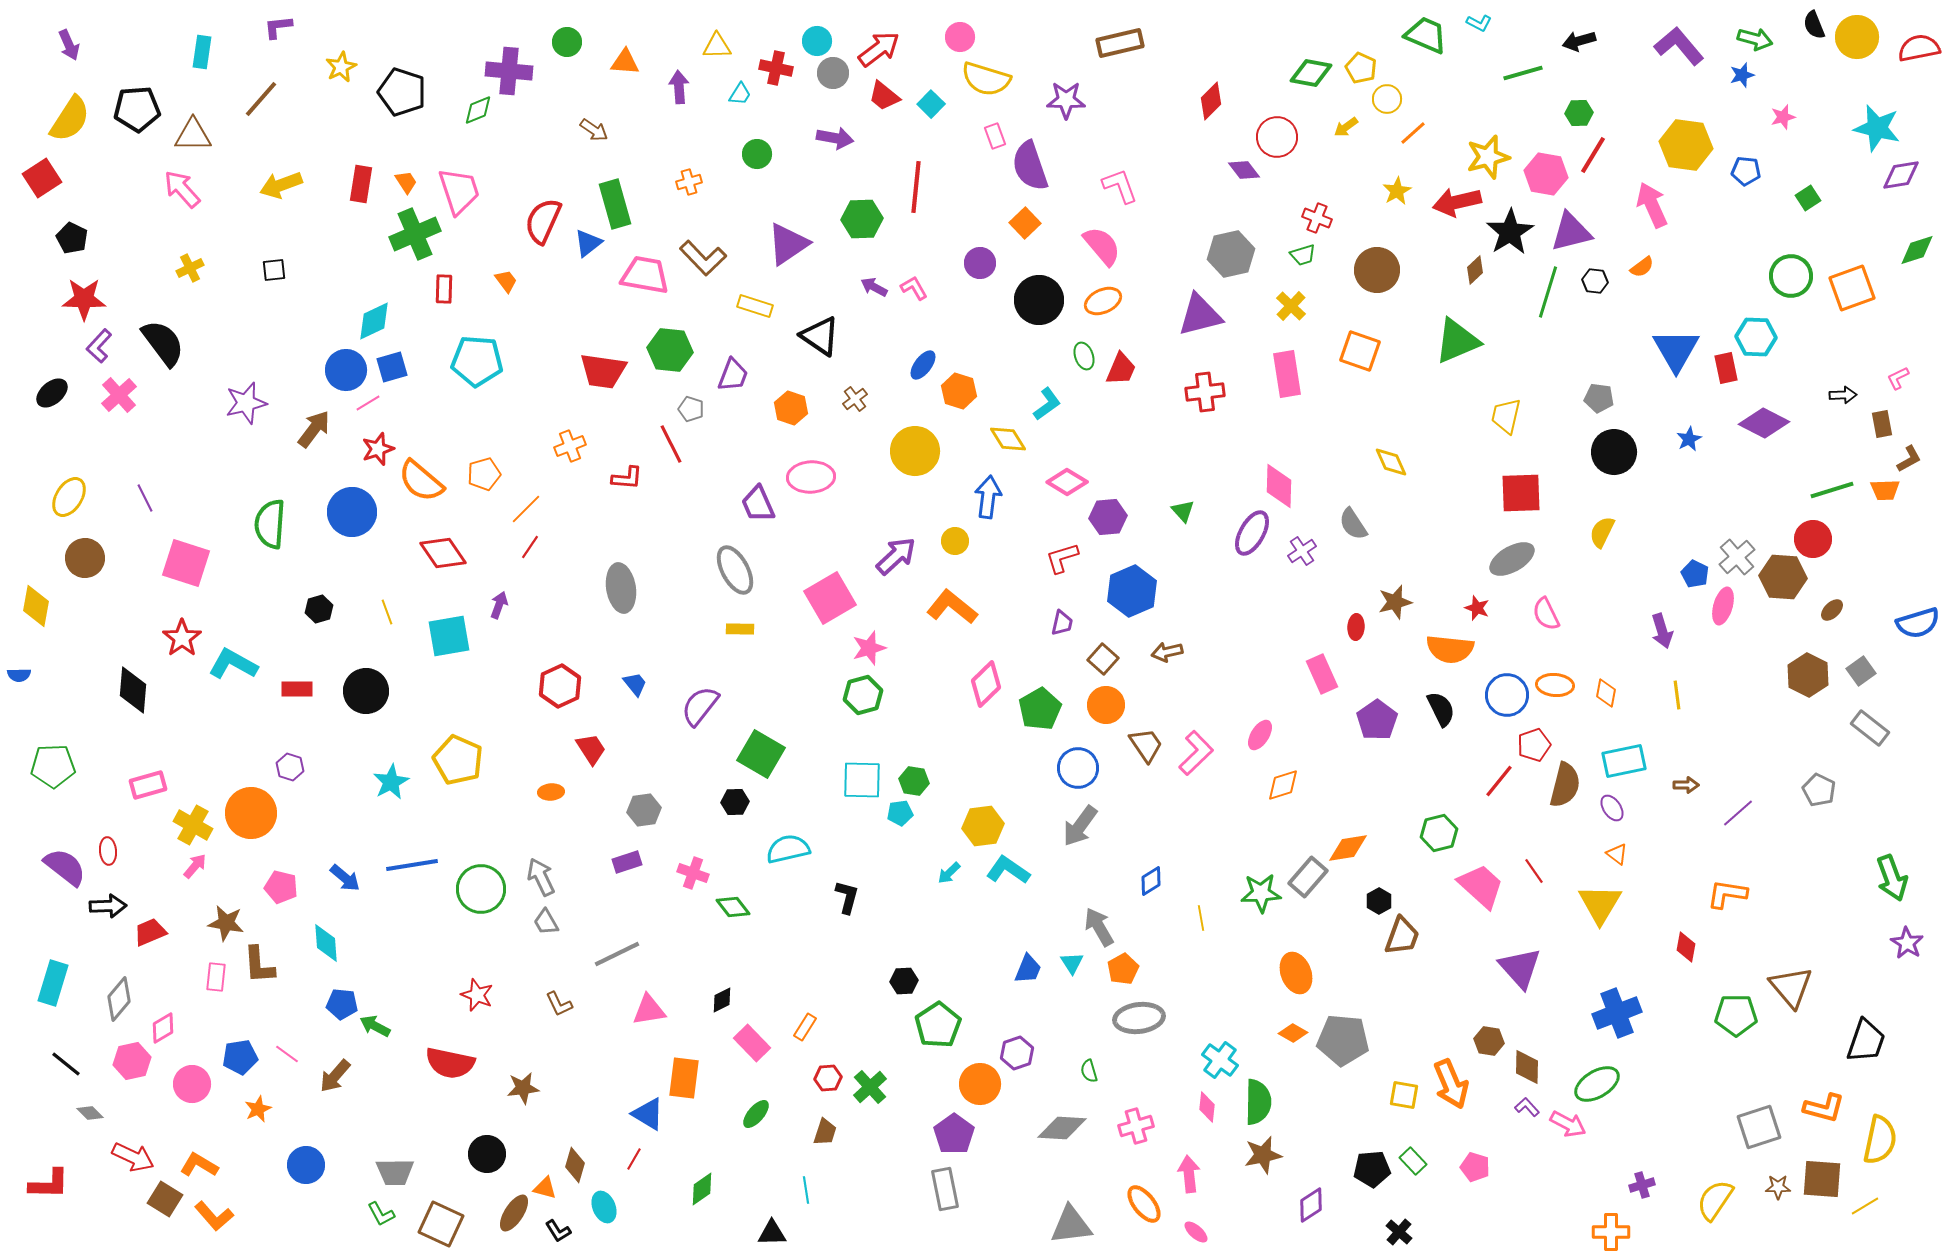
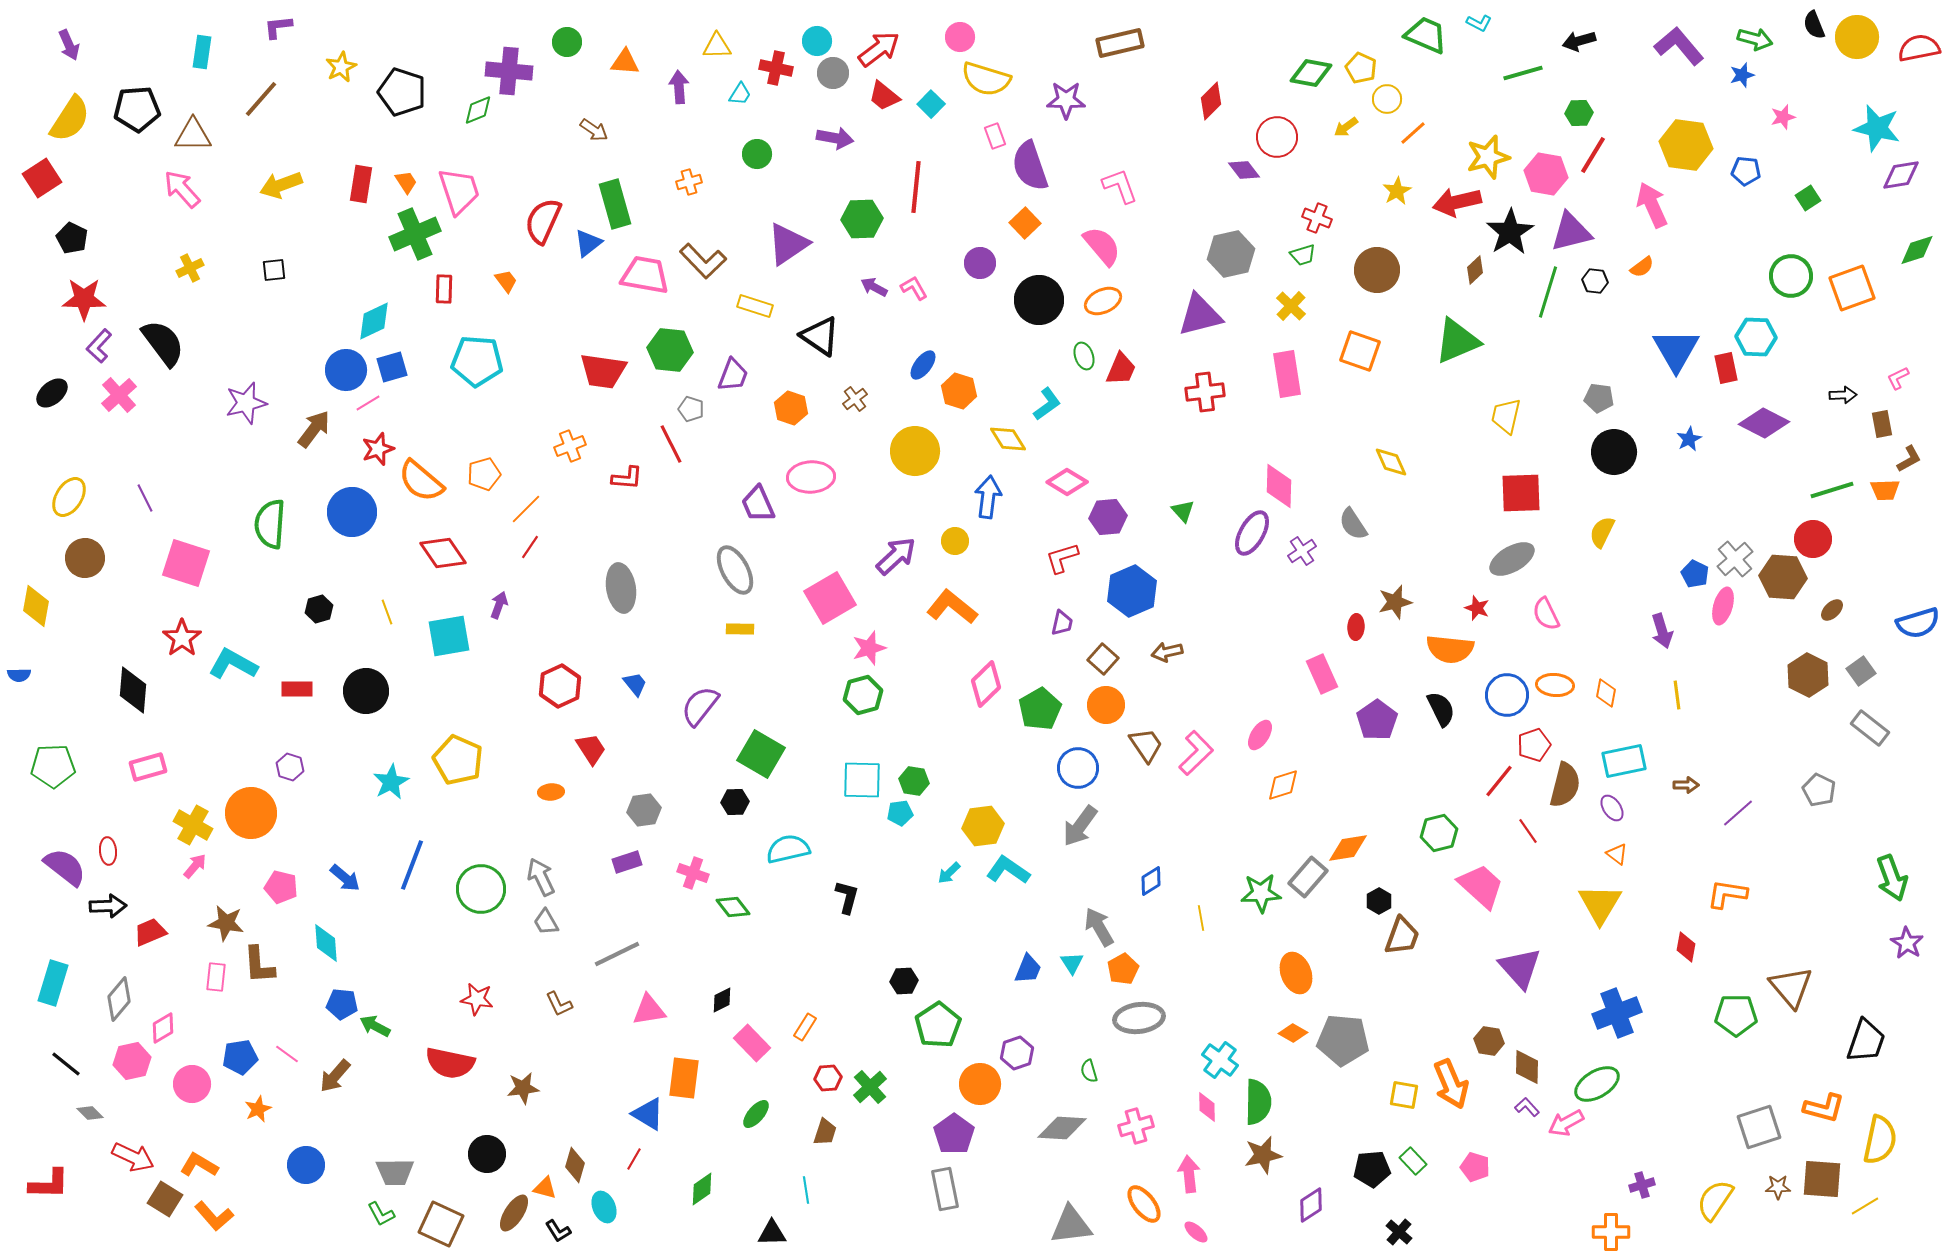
brown L-shape at (703, 258): moved 3 px down
gray cross at (1737, 557): moved 2 px left, 2 px down
pink rectangle at (148, 785): moved 18 px up
blue line at (412, 865): rotated 60 degrees counterclockwise
red line at (1534, 871): moved 6 px left, 40 px up
red star at (477, 995): moved 4 px down; rotated 12 degrees counterclockwise
pink diamond at (1207, 1107): rotated 8 degrees counterclockwise
pink arrow at (1568, 1124): moved 2 px left, 1 px up; rotated 123 degrees clockwise
